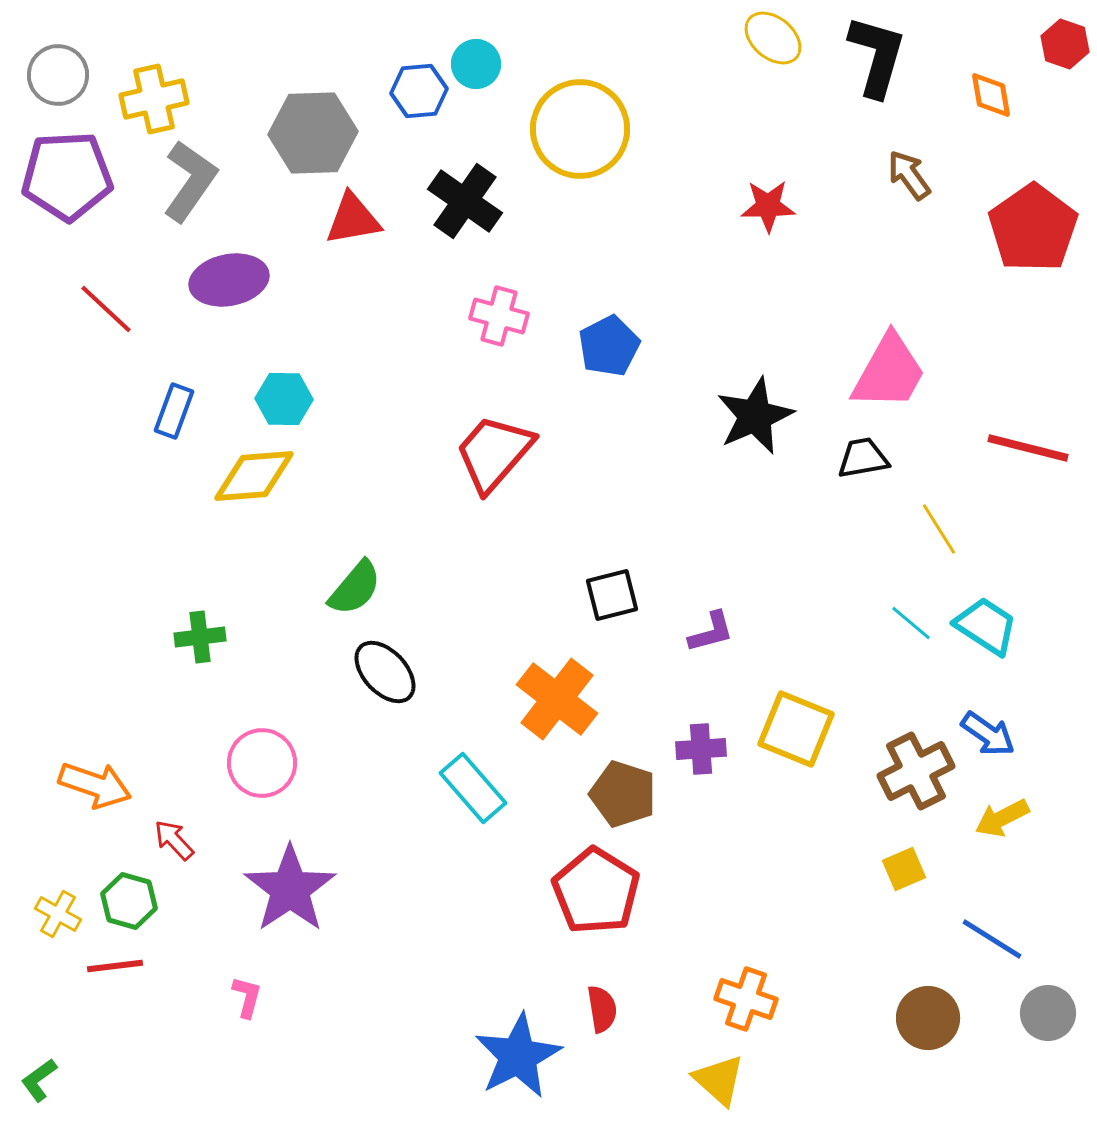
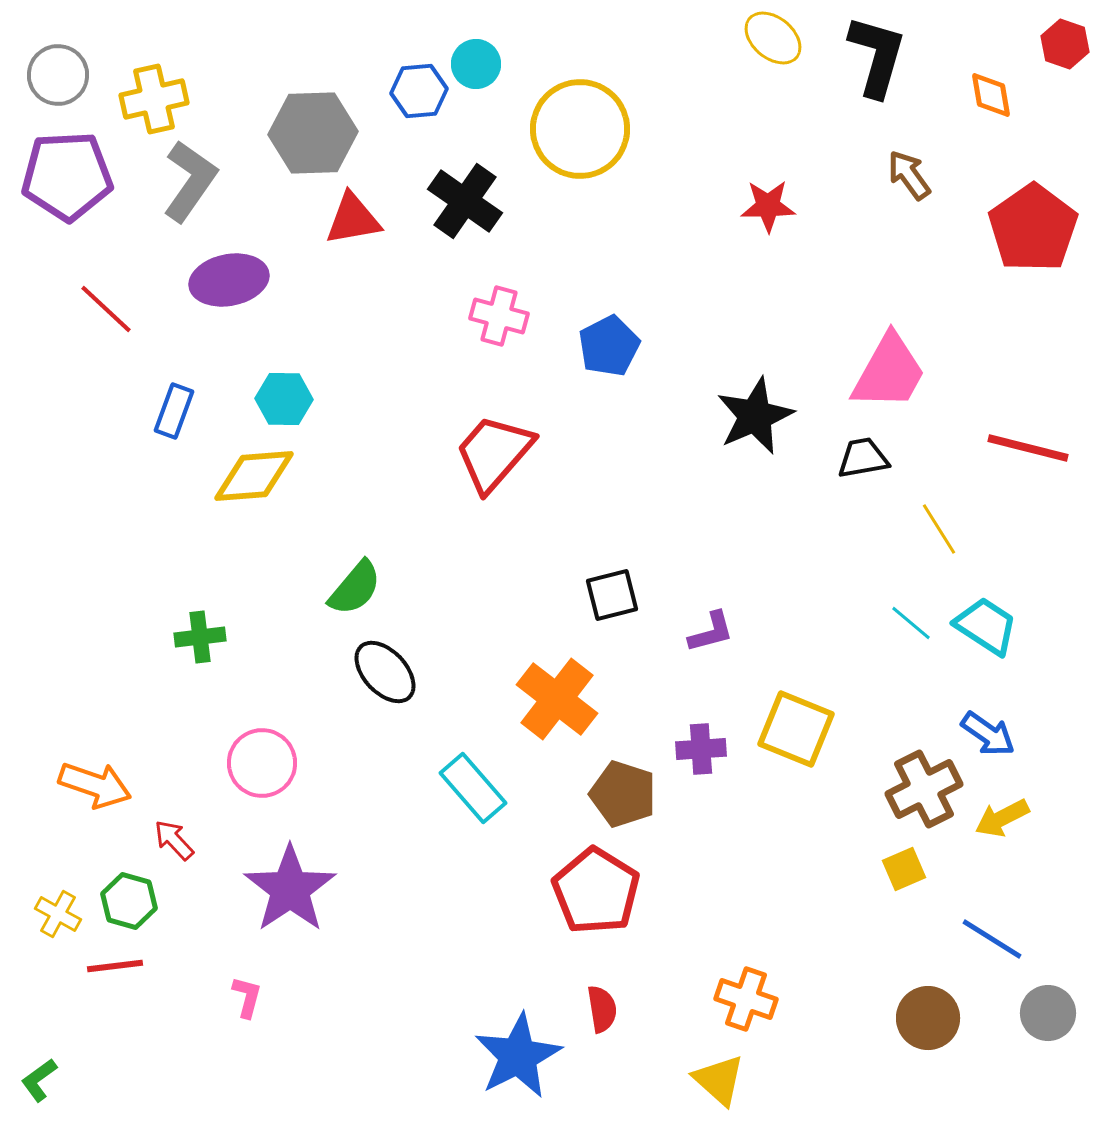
brown cross at (916, 771): moved 8 px right, 18 px down
